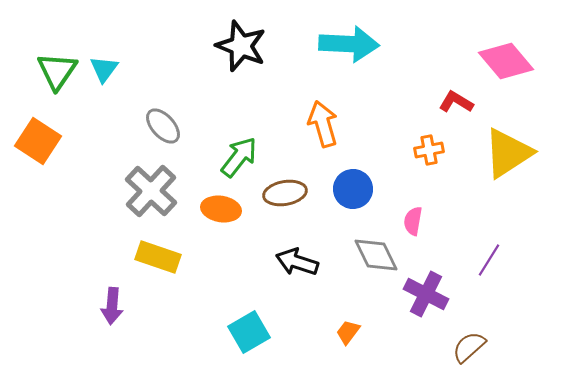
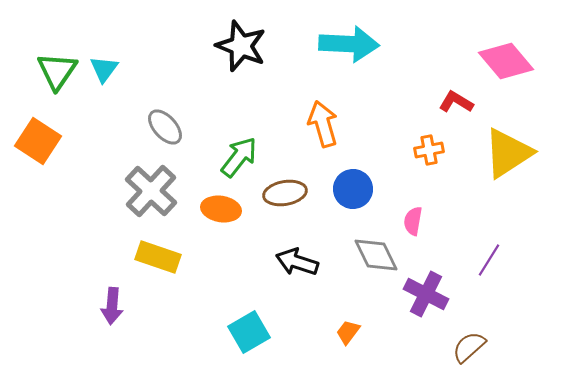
gray ellipse: moved 2 px right, 1 px down
